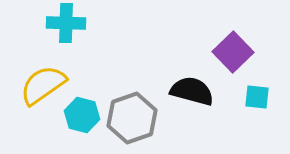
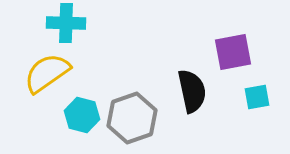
purple square: rotated 33 degrees clockwise
yellow semicircle: moved 4 px right, 12 px up
black semicircle: rotated 63 degrees clockwise
cyan square: rotated 16 degrees counterclockwise
